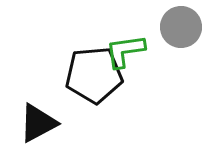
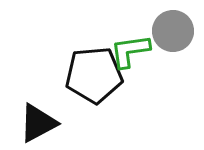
gray circle: moved 8 px left, 4 px down
green L-shape: moved 5 px right
